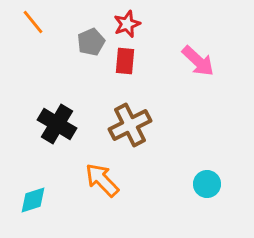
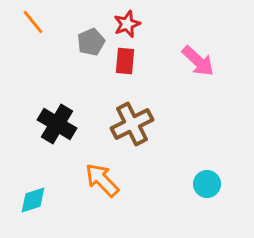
brown cross: moved 2 px right, 1 px up
